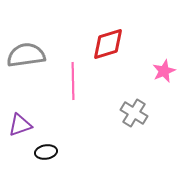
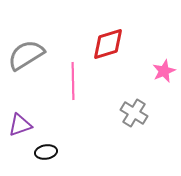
gray semicircle: rotated 24 degrees counterclockwise
